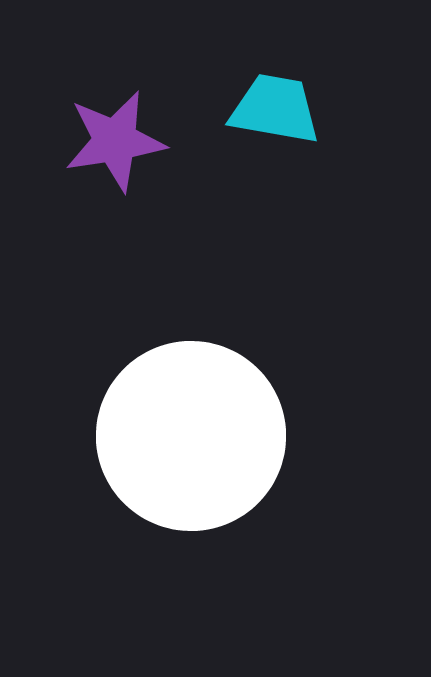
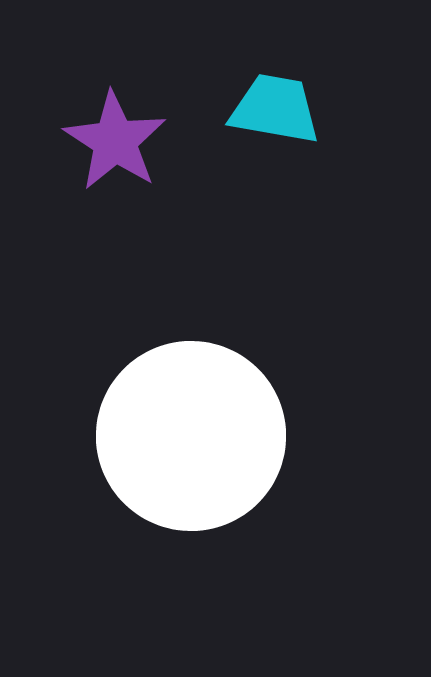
purple star: rotated 30 degrees counterclockwise
